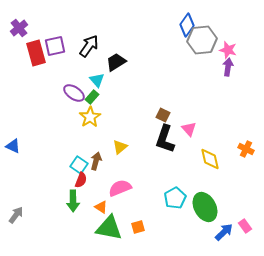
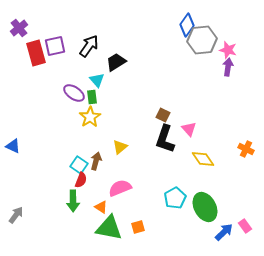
green rectangle: rotated 48 degrees counterclockwise
yellow diamond: moved 7 px left; rotated 20 degrees counterclockwise
